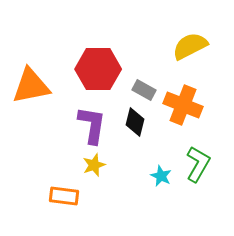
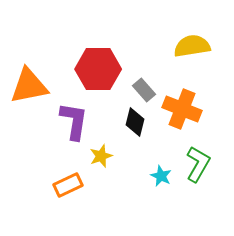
yellow semicircle: moved 2 px right; rotated 18 degrees clockwise
orange triangle: moved 2 px left
gray rectangle: rotated 20 degrees clockwise
orange cross: moved 1 px left, 4 px down
purple L-shape: moved 18 px left, 4 px up
yellow star: moved 7 px right, 9 px up
orange rectangle: moved 4 px right, 11 px up; rotated 32 degrees counterclockwise
